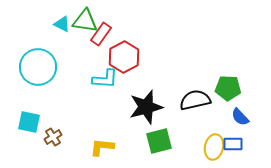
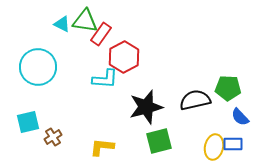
cyan square: moved 1 px left; rotated 25 degrees counterclockwise
